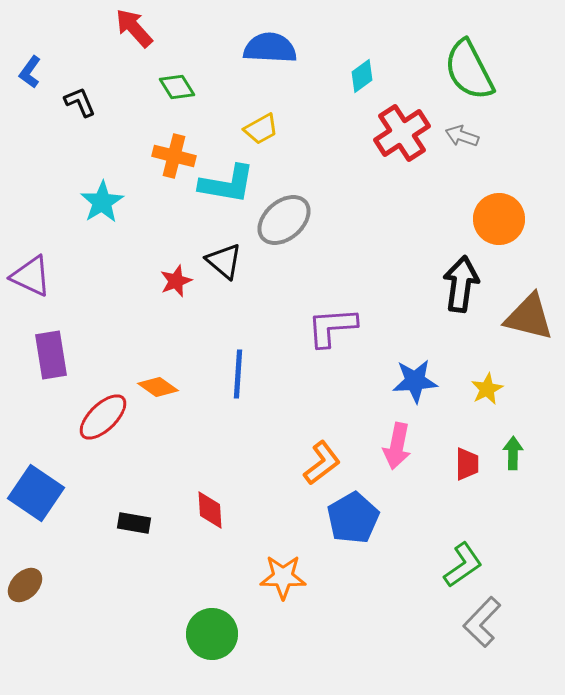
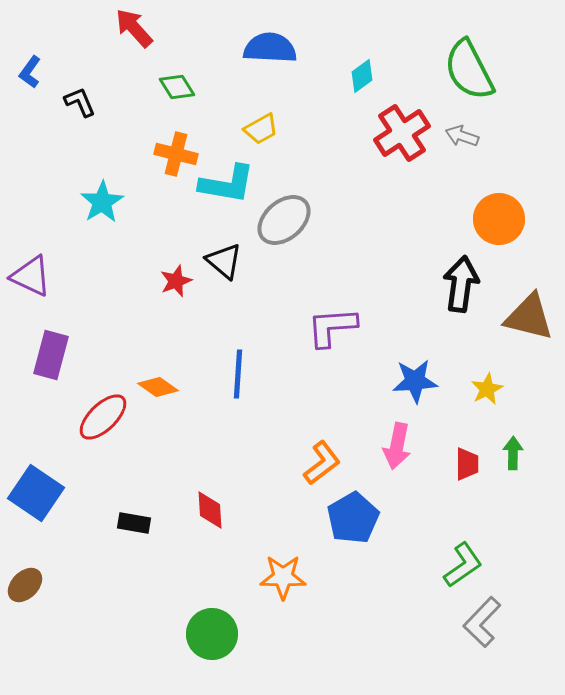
orange cross: moved 2 px right, 2 px up
purple rectangle: rotated 24 degrees clockwise
